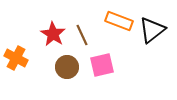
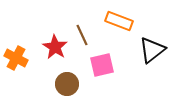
black triangle: moved 20 px down
red star: moved 2 px right, 13 px down
brown circle: moved 17 px down
